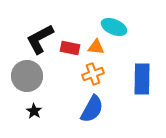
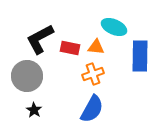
blue rectangle: moved 2 px left, 23 px up
black star: moved 1 px up
